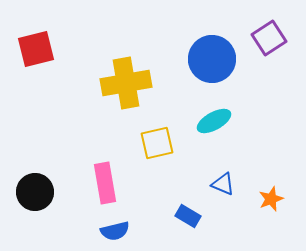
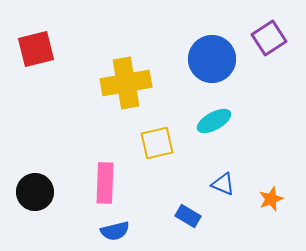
pink rectangle: rotated 12 degrees clockwise
